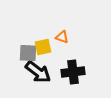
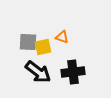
gray square: moved 11 px up
